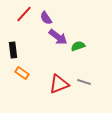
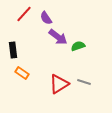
red triangle: rotated 10 degrees counterclockwise
